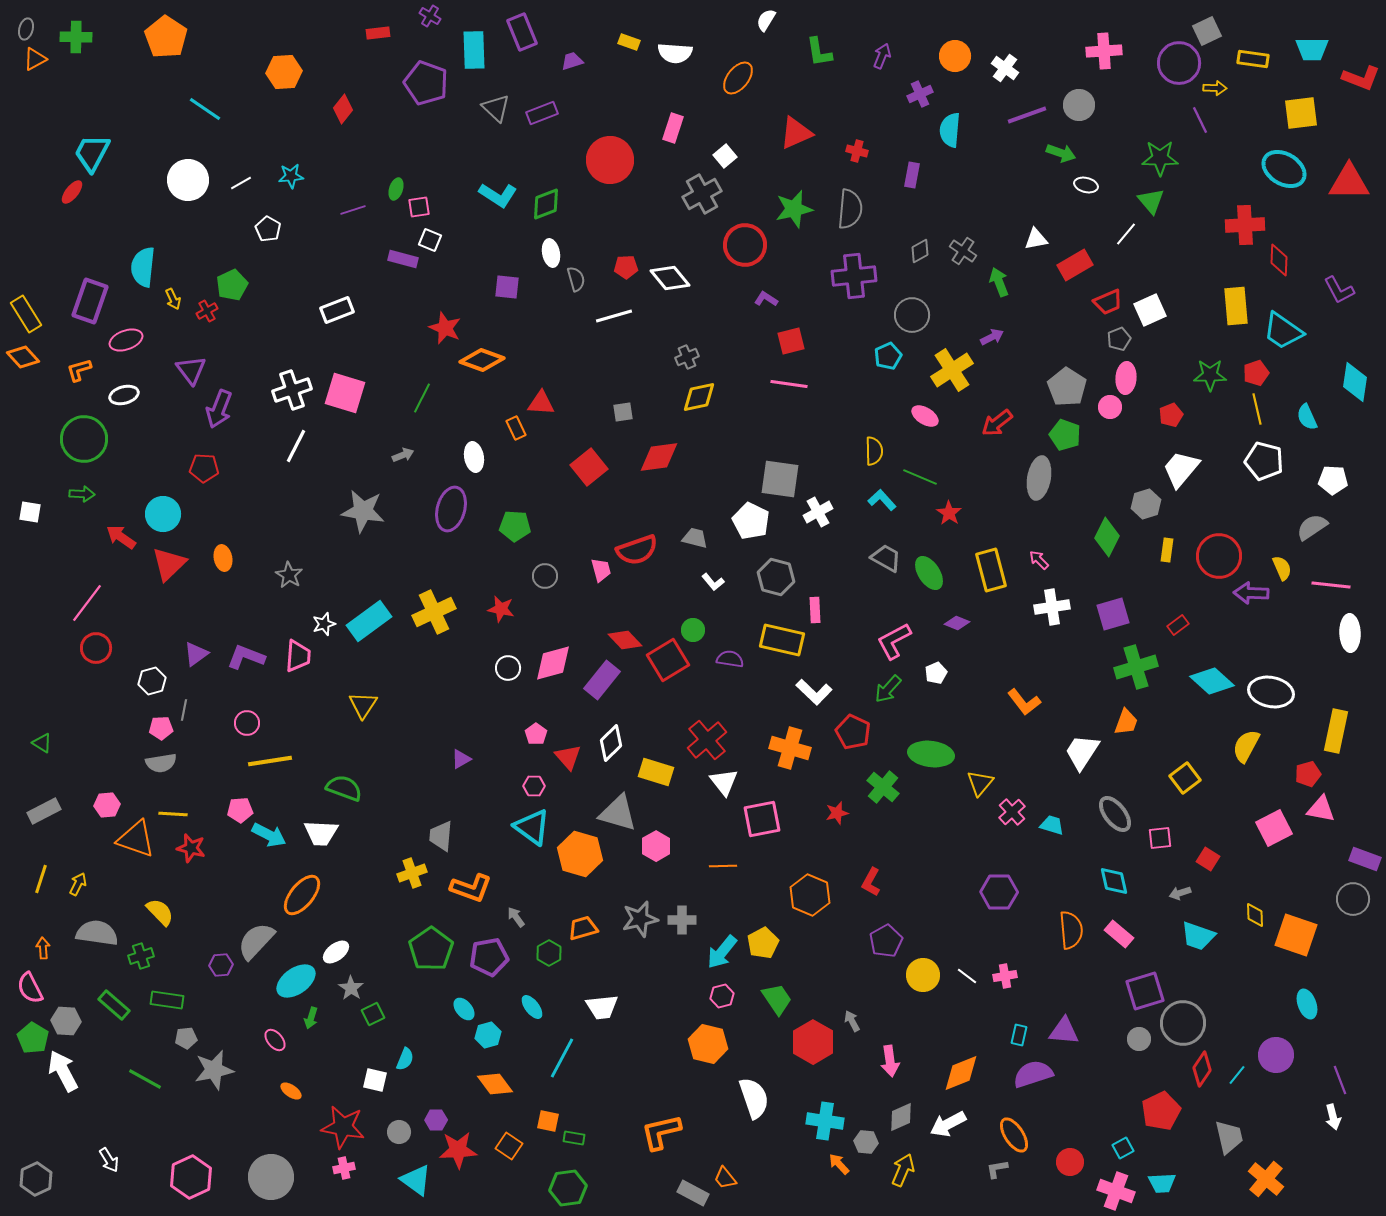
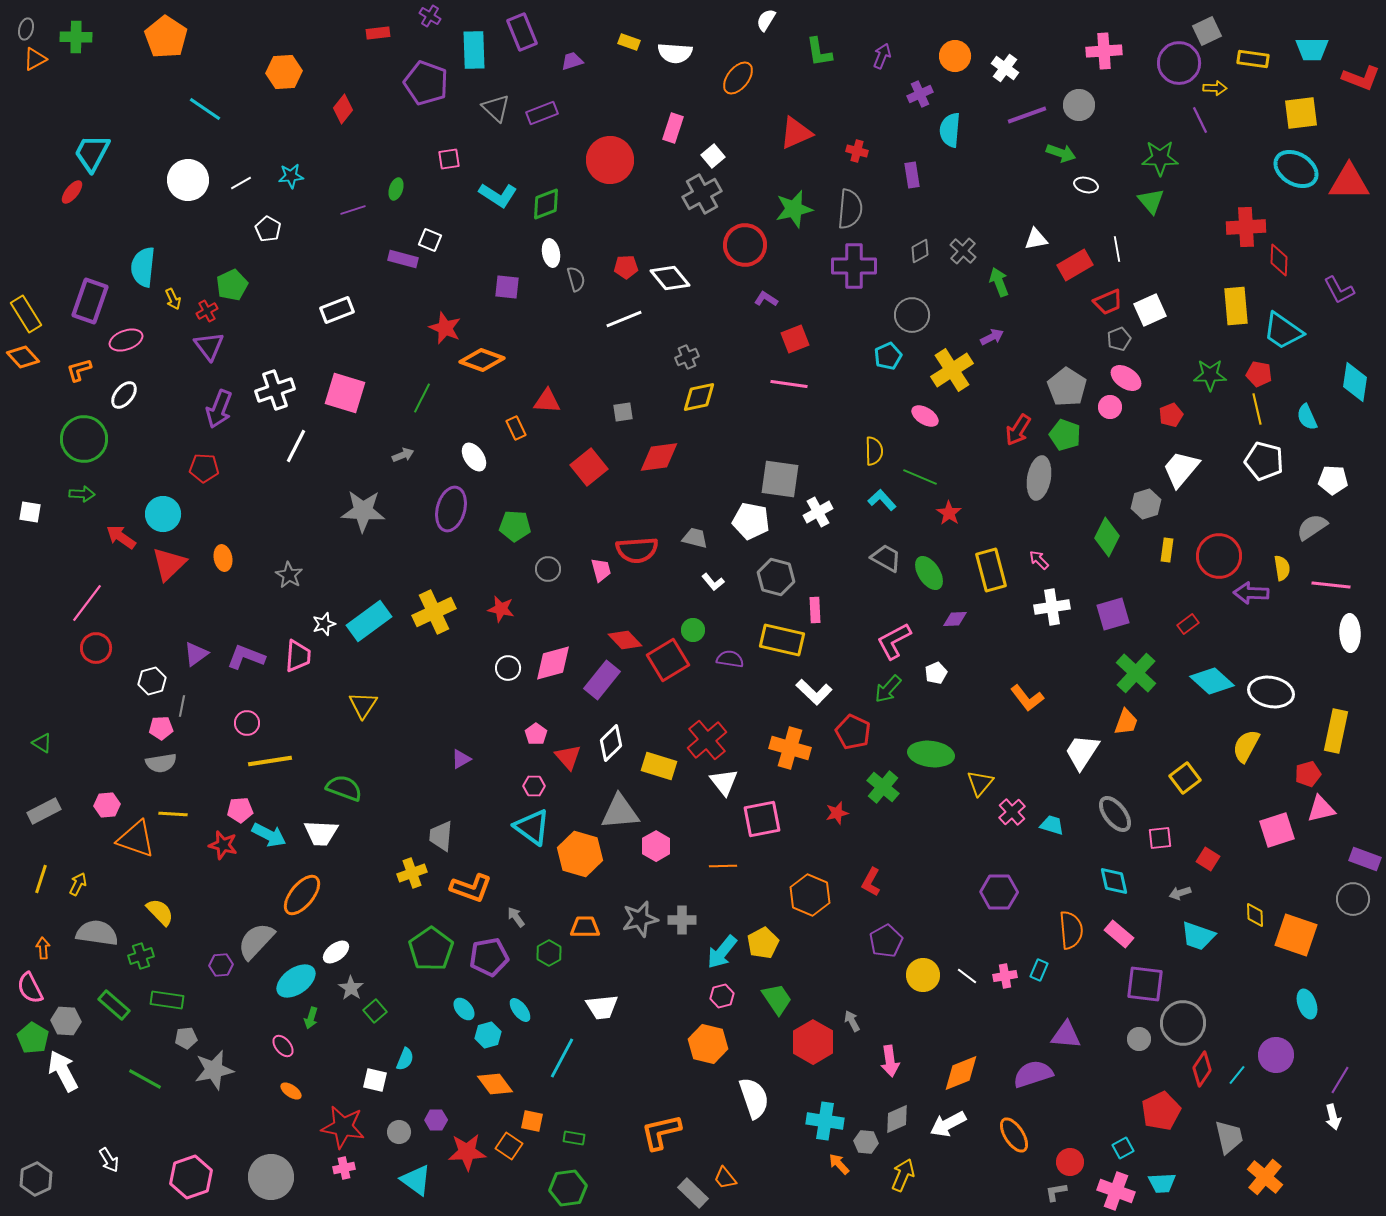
white square at (725, 156): moved 12 px left
cyan ellipse at (1284, 169): moved 12 px right
purple rectangle at (912, 175): rotated 20 degrees counterclockwise
pink square at (419, 207): moved 30 px right, 48 px up
red cross at (1245, 225): moved 1 px right, 2 px down
white line at (1126, 234): moved 9 px left, 15 px down; rotated 50 degrees counterclockwise
gray cross at (963, 251): rotated 8 degrees clockwise
purple cross at (854, 276): moved 10 px up; rotated 6 degrees clockwise
white line at (614, 316): moved 10 px right, 3 px down; rotated 6 degrees counterclockwise
red square at (791, 341): moved 4 px right, 2 px up; rotated 8 degrees counterclockwise
purple triangle at (191, 370): moved 18 px right, 24 px up
red pentagon at (1256, 373): moved 3 px right, 1 px down; rotated 30 degrees clockwise
pink ellipse at (1126, 378): rotated 60 degrees counterclockwise
white cross at (292, 390): moved 17 px left
white ellipse at (124, 395): rotated 36 degrees counterclockwise
red triangle at (541, 403): moved 6 px right, 2 px up
red arrow at (997, 423): moved 21 px right, 7 px down; rotated 20 degrees counterclockwise
white ellipse at (474, 457): rotated 24 degrees counterclockwise
gray star at (363, 511): rotated 6 degrees counterclockwise
white pentagon at (751, 521): rotated 15 degrees counterclockwise
red semicircle at (637, 550): rotated 15 degrees clockwise
yellow semicircle at (1282, 568): rotated 15 degrees clockwise
gray circle at (545, 576): moved 3 px right, 7 px up
purple diamond at (957, 623): moved 2 px left, 4 px up; rotated 25 degrees counterclockwise
red rectangle at (1178, 625): moved 10 px right, 1 px up
green cross at (1136, 667): moved 6 px down; rotated 30 degrees counterclockwise
orange L-shape at (1024, 702): moved 3 px right, 4 px up
gray line at (184, 710): moved 2 px left, 4 px up
yellow rectangle at (656, 772): moved 3 px right, 6 px up
pink triangle at (1321, 809): rotated 24 degrees counterclockwise
gray triangle at (618, 813): moved 2 px right, 1 px up; rotated 21 degrees counterclockwise
pink square at (1274, 828): moved 3 px right, 2 px down; rotated 9 degrees clockwise
red star at (191, 848): moved 32 px right, 3 px up
orange trapezoid at (583, 928): moved 2 px right, 1 px up; rotated 16 degrees clockwise
purple square at (1145, 991): moved 7 px up; rotated 24 degrees clockwise
cyan ellipse at (532, 1007): moved 12 px left, 3 px down
green square at (373, 1014): moved 2 px right, 3 px up; rotated 15 degrees counterclockwise
purple triangle at (1064, 1031): moved 2 px right, 4 px down
cyan rectangle at (1019, 1035): moved 20 px right, 65 px up; rotated 10 degrees clockwise
pink ellipse at (275, 1040): moved 8 px right, 6 px down
purple line at (1340, 1080): rotated 52 degrees clockwise
gray diamond at (901, 1117): moved 4 px left, 2 px down
orange square at (548, 1121): moved 16 px left
red star at (458, 1150): moved 9 px right, 2 px down
gray L-shape at (997, 1169): moved 59 px right, 23 px down
yellow arrow at (903, 1170): moved 5 px down
pink hexagon at (191, 1177): rotated 6 degrees clockwise
orange cross at (1266, 1179): moved 1 px left, 2 px up
gray rectangle at (693, 1193): rotated 16 degrees clockwise
